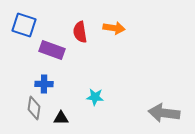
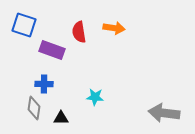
red semicircle: moved 1 px left
